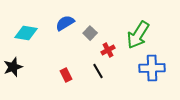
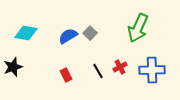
blue semicircle: moved 3 px right, 13 px down
green arrow: moved 7 px up; rotated 8 degrees counterclockwise
red cross: moved 12 px right, 17 px down
blue cross: moved 2 px down
